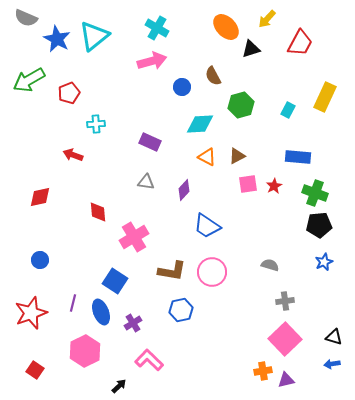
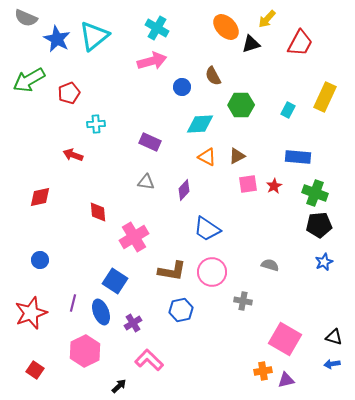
black triangle at (251, 49): moved 5 px up
green hexagon at (241, 105): rotated 15 degrees clockwise
blue trapezoid at (207, 226): moved 3 px down
gray cross at (285, 301): moved 42 px left; rotated 18 degrees clockwise
pink square at (285, 339): rotated 16 degrees counterclockwise
